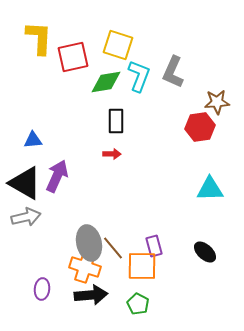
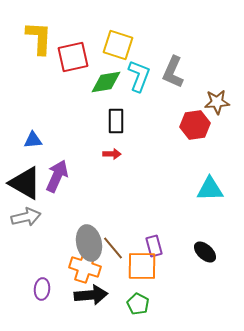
red hexagon: moved 5 px left, 2 px up
